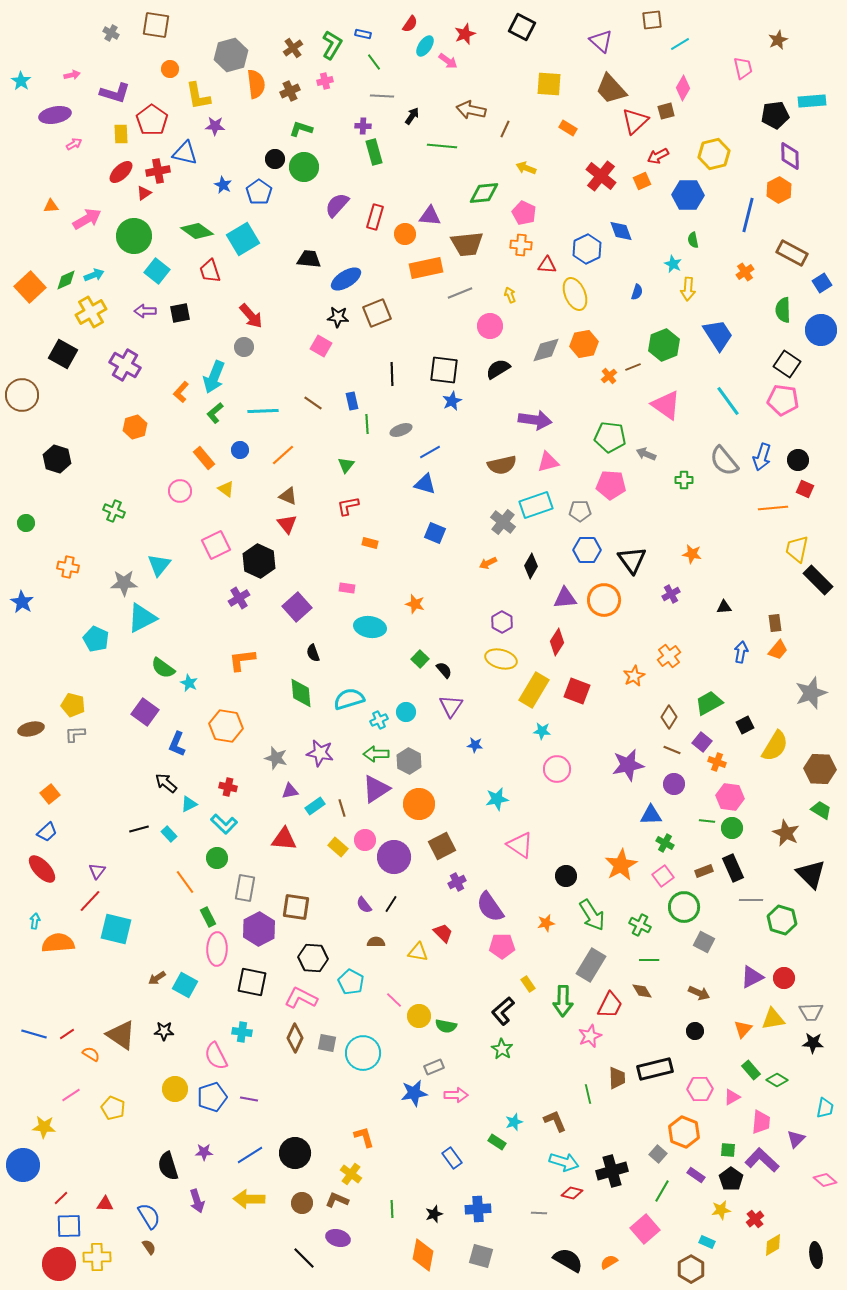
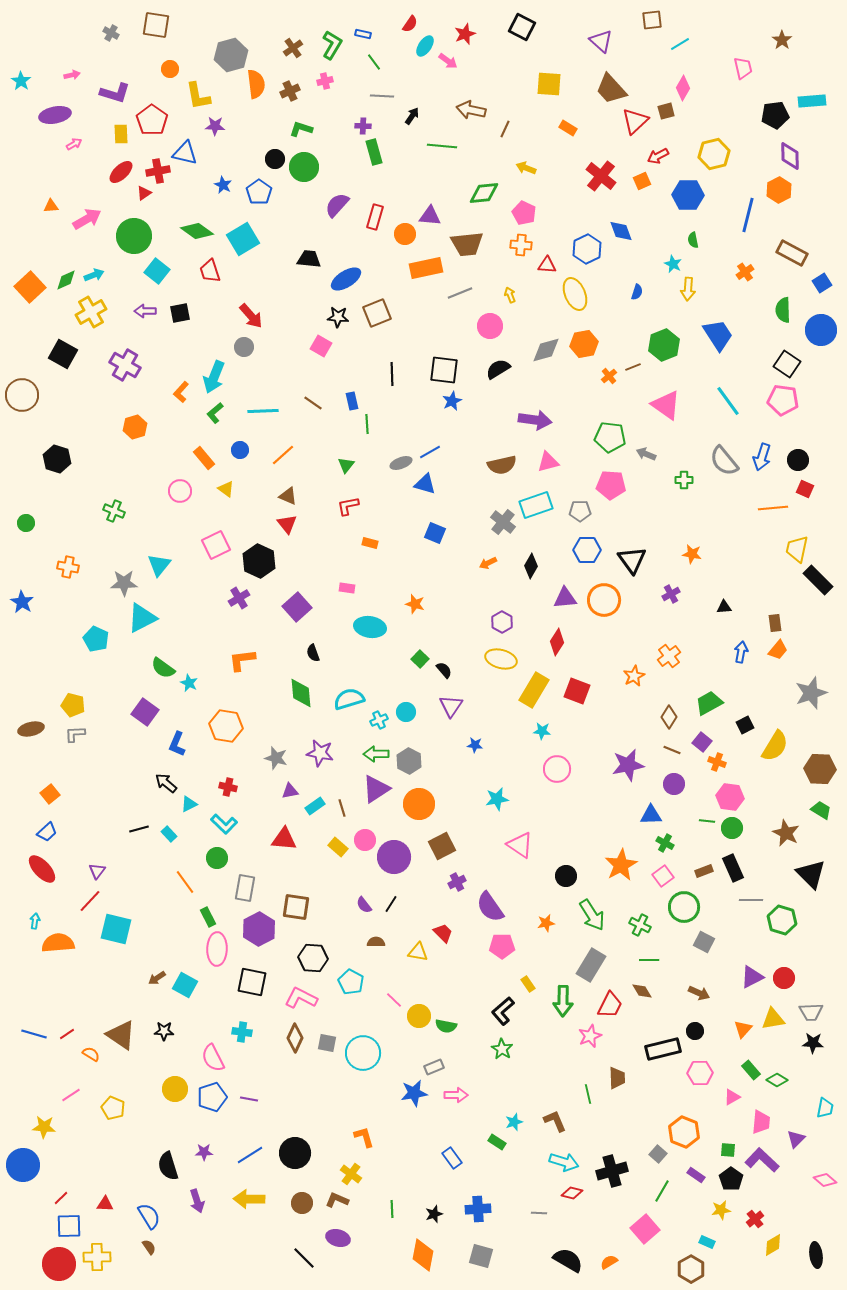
brown star at (778, 40): moved 4 px right; rotated 12 degrees counterclockwise
gray ellipse at (401, 430): moved 33 px down
pink semicircle at (216, 1056): moved 3 px left, 2 px down
black rectangle at (655, 1069): moved 8 px right, 20 px up
pink hexagon at (700, 1089): moved 16 px up
